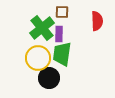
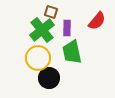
brown square: moved 11 px left; rotated 16 degrees clockwise
red semicircle: rotated 42 degrees clockwise
green cross: moved 2 px down
purple rectangle: moved 8 px right, 6 px up
green trapezoid: moved 10 px right, 2 px up; rotated 20 degrees counterclockwise
